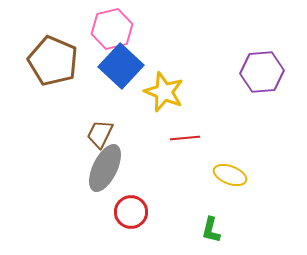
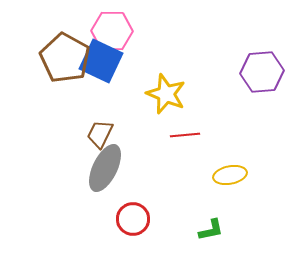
pink hexagon: moved 2 px down; rotated 15 degrees clockwise
brown pentagon: moved 12 px right, 3 px up; rotated 6 degrees clockwise
blue square: moved 20 px left, 5 px up; rotated 18 degrees counterclockwise
yellow star: moved 2 px right, 2 px down
red line: moved 3 px up
yellow ellipse: rotated 32 degrees counterclockwise
red circle: moved 2 px right, 7 px down
green L-shape: rotated 116 degrees counterclockwise
